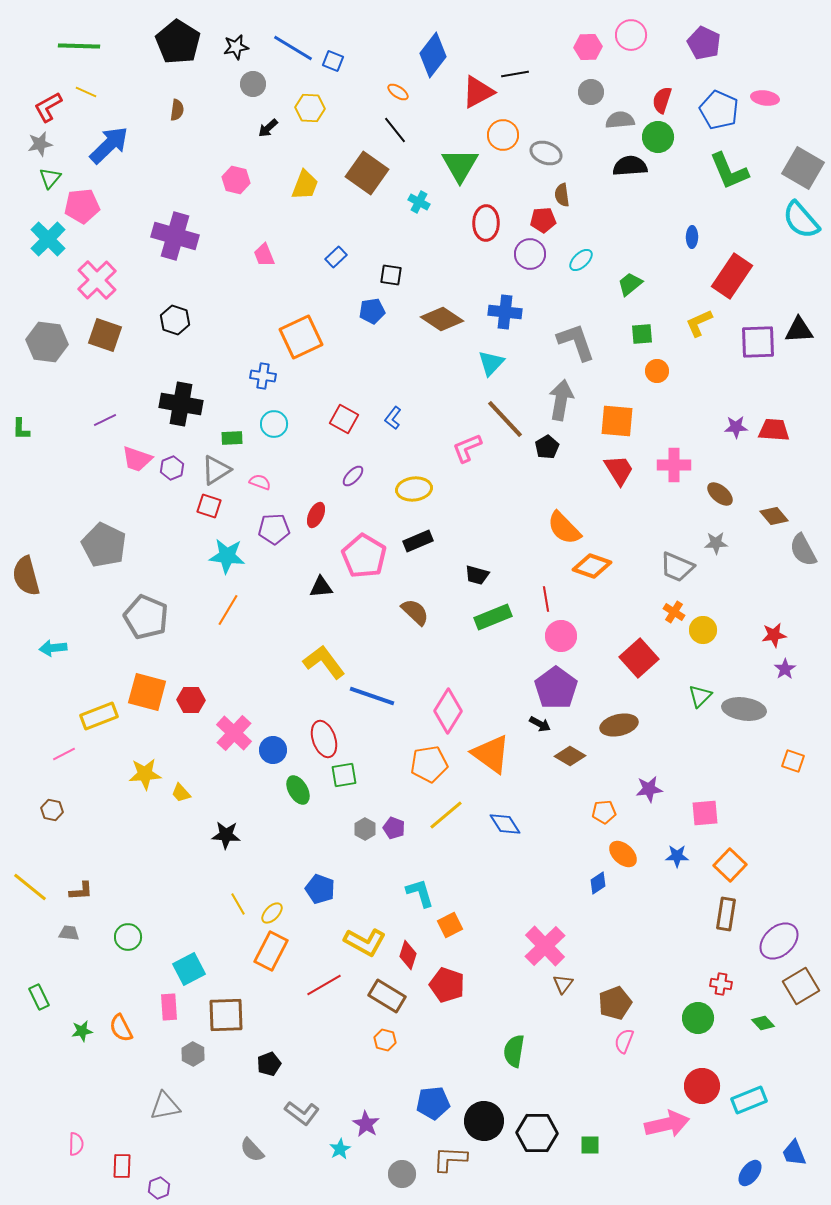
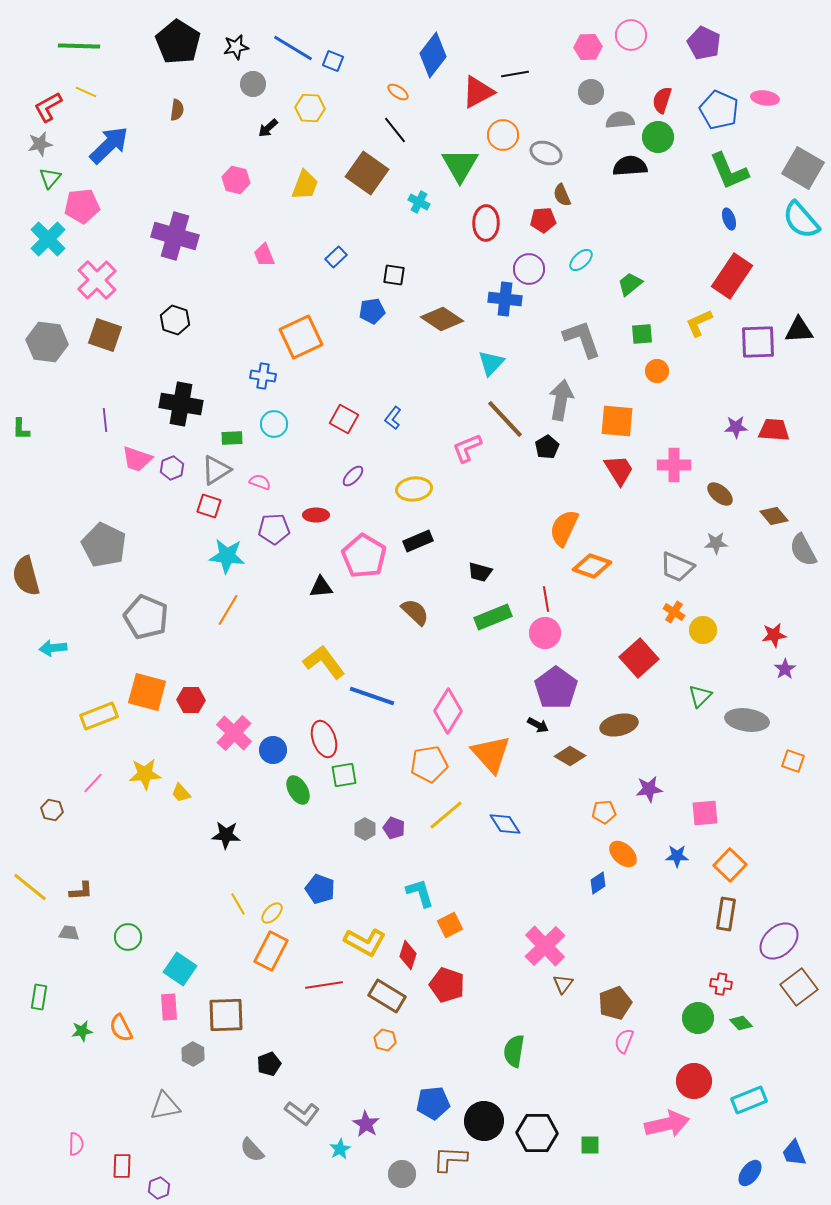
brown semicircle at (562, 195): rotated 15 degrees counterclockwise
blue ellipse at (692, 237): moved 37 px right, 18 px up; rotated 20 degrees counterclockwise
purple circle at (530, 254): moved 1 px left, 15 px down
black square at (391, 275): moved 3 px right
blue cross at (505, 312): moved 13 px up
gray L-shape at (576, 342): moved 6 px right, 3 px up
purple line at (105, 420): rotated 70 degrees counterclockwise
red ellipse at (316, 515): rotated 65 degrees clockwise
orange semicircle at (564, 528): rotated 69 degrees clockwise
black trapezoid at (477, 575): moved 3 px right, 3 px up
pink circle at (561, 636): moved 16 px left, 3 px up
gray ellipse at (744, 709): moved 3 px right, 11 px down
black arrow at (540, 724): moved 2 px left, 1 px down
pink line at (64, 754): moved 29 px right, 29 px down; rotated 20 degrees counterclockwise
orange triangle at (491, 754): rotated 12 degrees clockwise
cyan square at (189, 969): moved 9 px left; rotated 28 degrees counterclockwise
red line at (324, 985): rotated 21 degrees clockwise
brown square at (801, 986): moved 2 px left, 1 px down; rotated 6 degrees counterclockwise
green rectangle at (39, 997): rotated 35 degrees clockwise
green diamond at (763, 1023): moved 22 px left
red circle at (702, 1086): moved 8 px left, 5 px up
